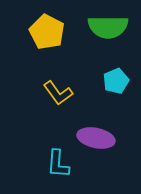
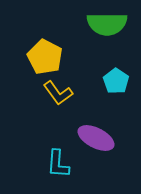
green semicircle: moved 1 px left, 3 px up
yellow pentagon: moved 2 px left, 25 px down
cyan pentagon: rotated 15 degrees counterclockwise
purple ellipse: rotated 15 degrees clockwise
